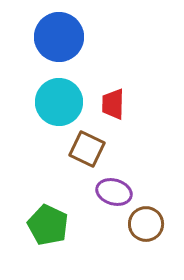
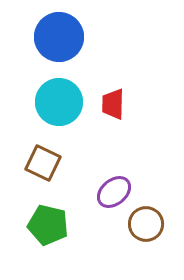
brown square: moved 44 px left, 14 px down
purple ellipse: rotated 56 degrees counterclockwise
green pentagon: rotated 12 degrees counterclockwise
